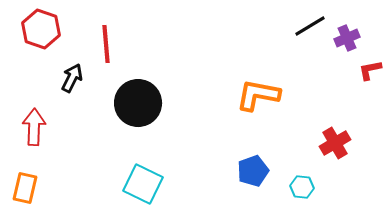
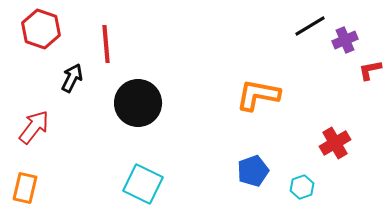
purple cross: moved 2 px left, 2 px down
red arrow: rotated 36 degrees clockwise
cyan hexagon: rotated 25 degrees counterclockwise
